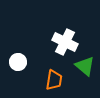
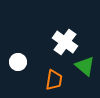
white cross: rotated 10 degrees clockwise
